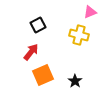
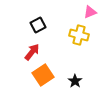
red arrow: moved 1 px right
orange square: rotated 10 degrees counterclockwise
